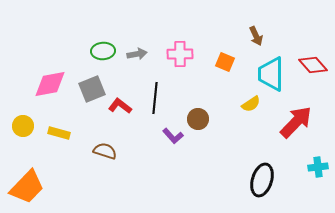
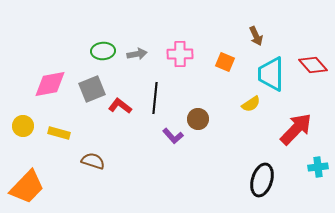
red arrow: moved 7 px down
brown semicircle: moved 12 px left, 10 px down
